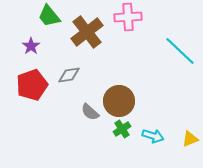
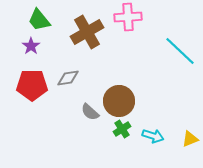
green trapezoid: moved 10 px left, 4 px down
brown cross: rotated 8 degrees clockwise
gray diamond: moved 1 px left, 3 px down
red pentagon: rotated 20 degrees clockwise
